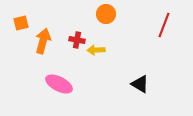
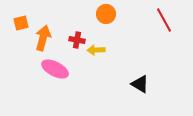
red line: moved 5 px up; rotated 50 degrees counterclockwise
orange arrow: moved 3 px up
pink ellipse: moved 4 px left, 15 px up
